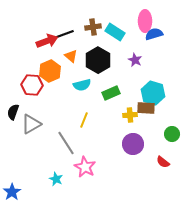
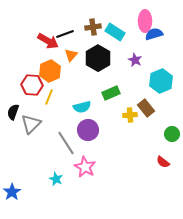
red arrow: moved 1 px right; rotated 50 degrees clockwise
orange triangle: moved 1 px up; rotated 32 degrees clockwise
black hexagon: moved 2 px up
cyan semicircle: moved 22 px down
cyan hexagon: moved 8 px right, 12 px up; rotated 20 degrees clockwise
brown rectangle: rotated 48 degrees clockwise
yellow line: moved 35 px left, 23 px up
gray triangle: rotated 15 degrees counterclockwise
purple circle: moved 45 px left, 14 px up
